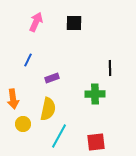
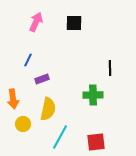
purple rectangle: moved 10 px left, 1 px down
green cross: moved 2 px left, 1 px down
cyan line: moved 1 px right, 1 px down
